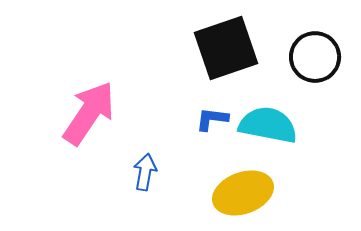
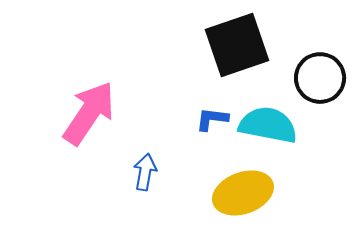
black square: moved 11 px right, 3 px up
black circle: moved 5 px right, 21 px down
